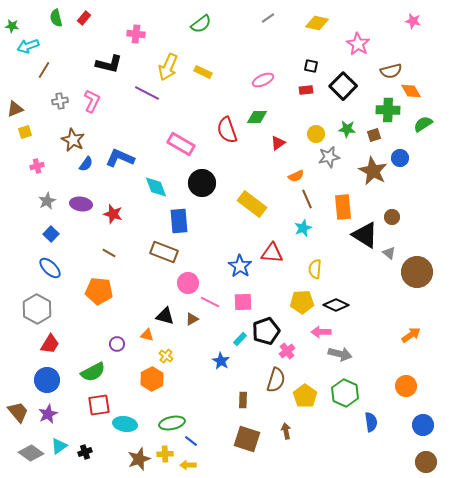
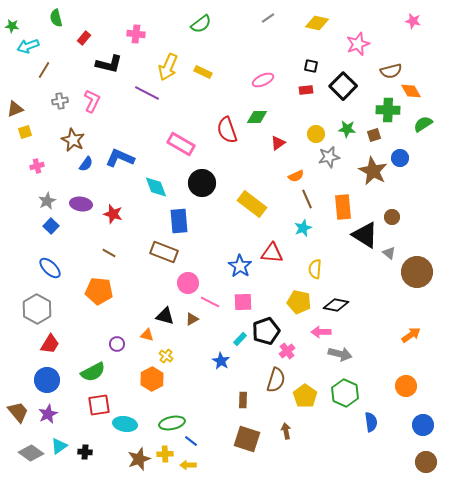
red rectangle at (84, 18): moved 20 px down
pink star at (358, 44): rotated 20 degrees clockwise
blue square at (51, 234): moved 8 px up
yellow pentagon at (302, 302): moved 3 px left; rotated 15 degrees clockwise
black diamond at (336, 305): rotated 15 degrees counterclockwise
black cross at (85, 452): rotated 24 degrees clockwise
